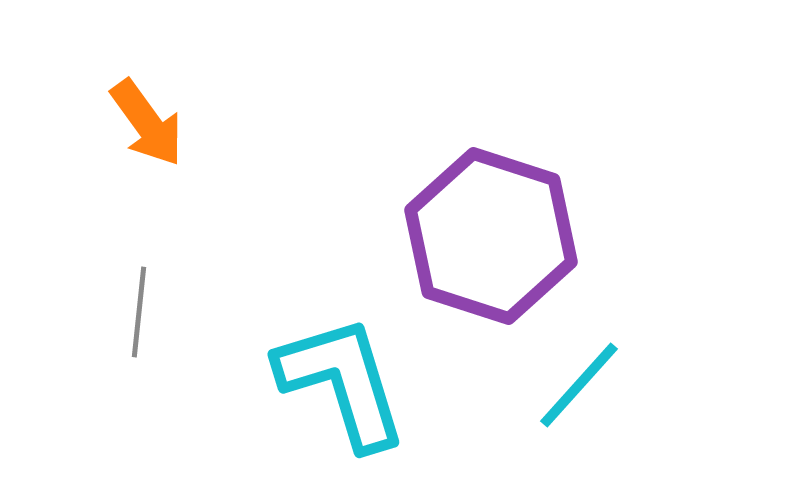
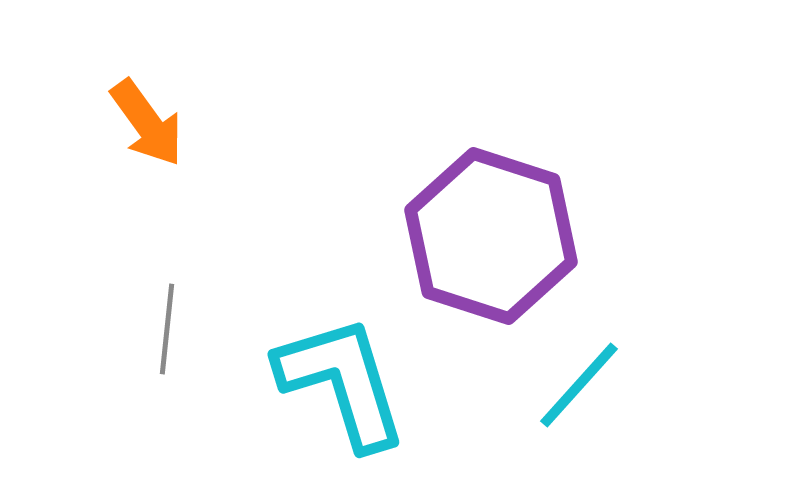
gray line: moved 28 px right, 17 px down
